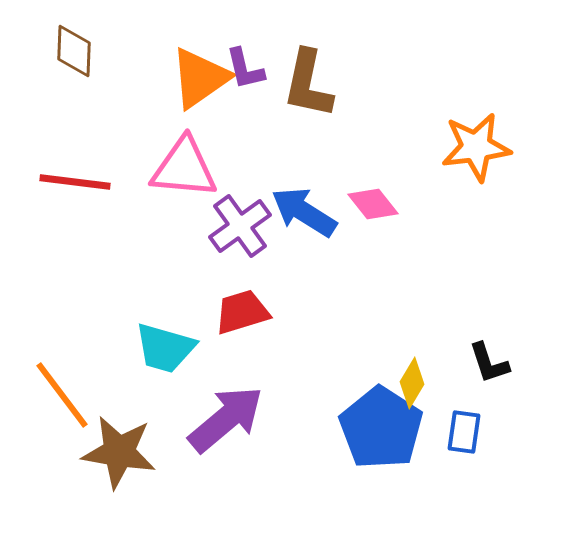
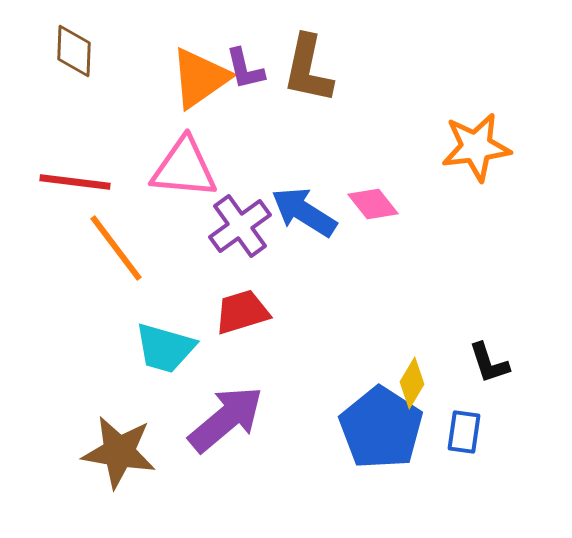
brown L-shape: moved 15 px up
orange line: moved 54 px right, 147 px up
